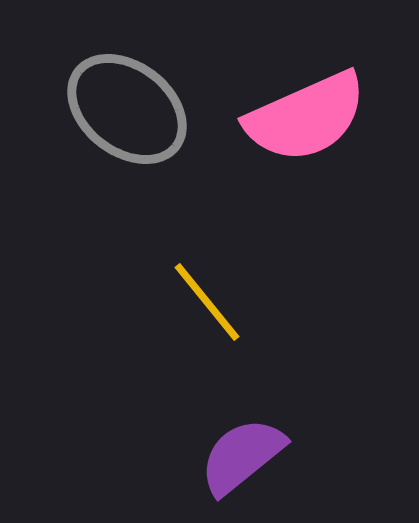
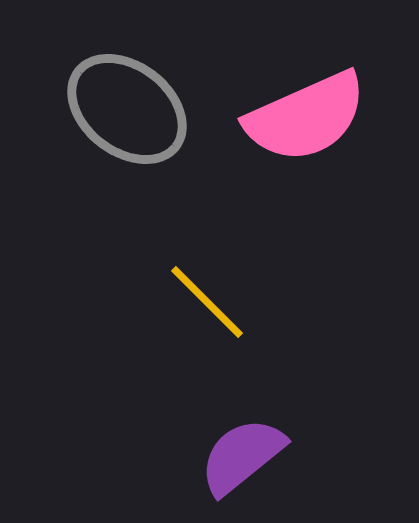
yellow line: rotated 6 degrees counterclockwise
